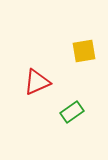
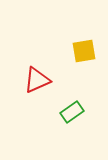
red triangle: moved 2 px up
